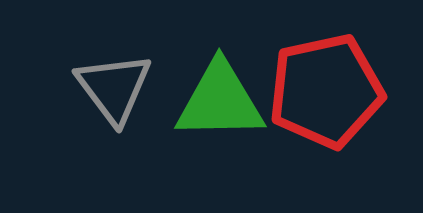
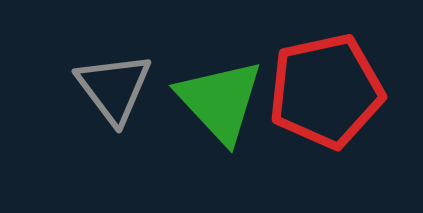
green triangle: rotated 48 degrees clockwise
